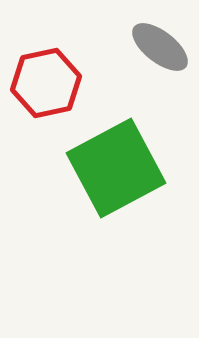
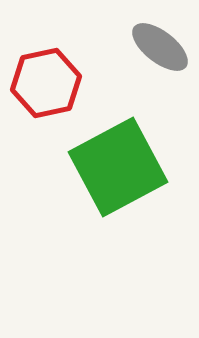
green square: moved 2 px right, 1 px up
